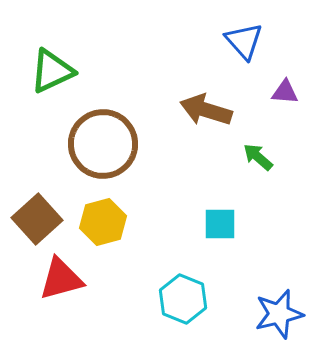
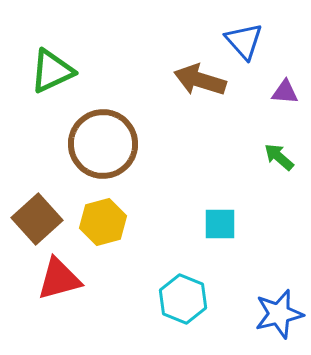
brown arrow: moved 6 px left, 30 px up
green arrow: moved 21 px right
red triangle: moved 2 px left
